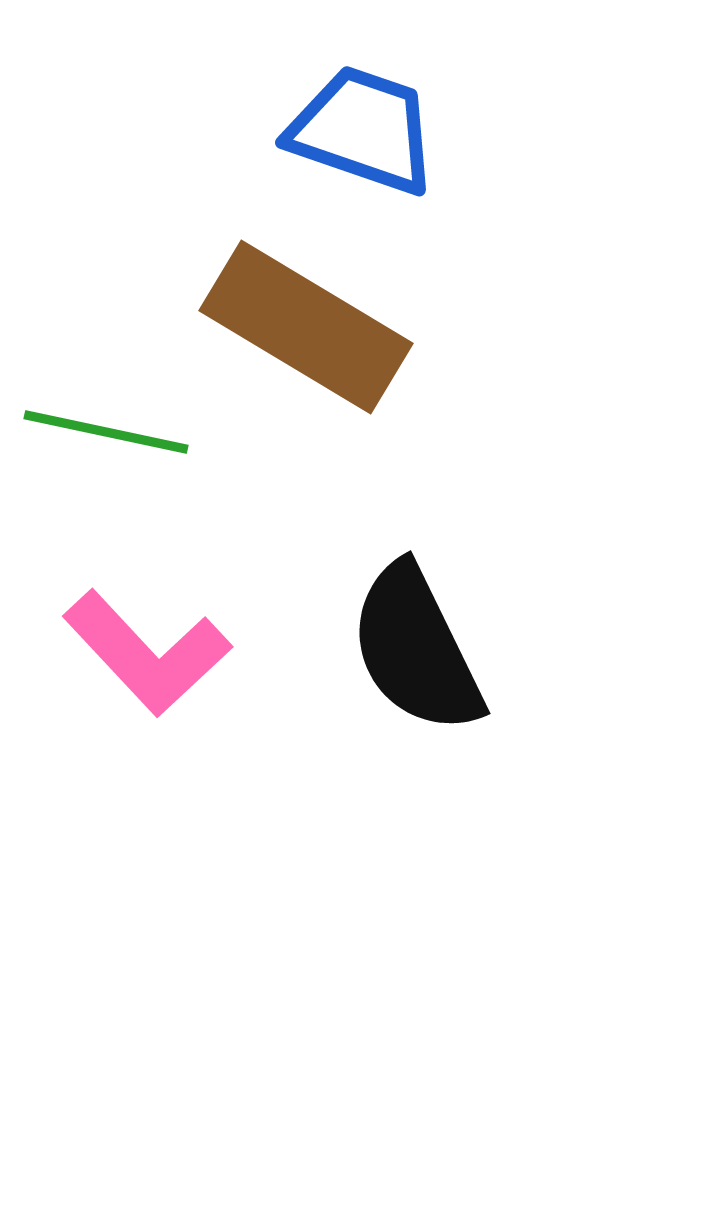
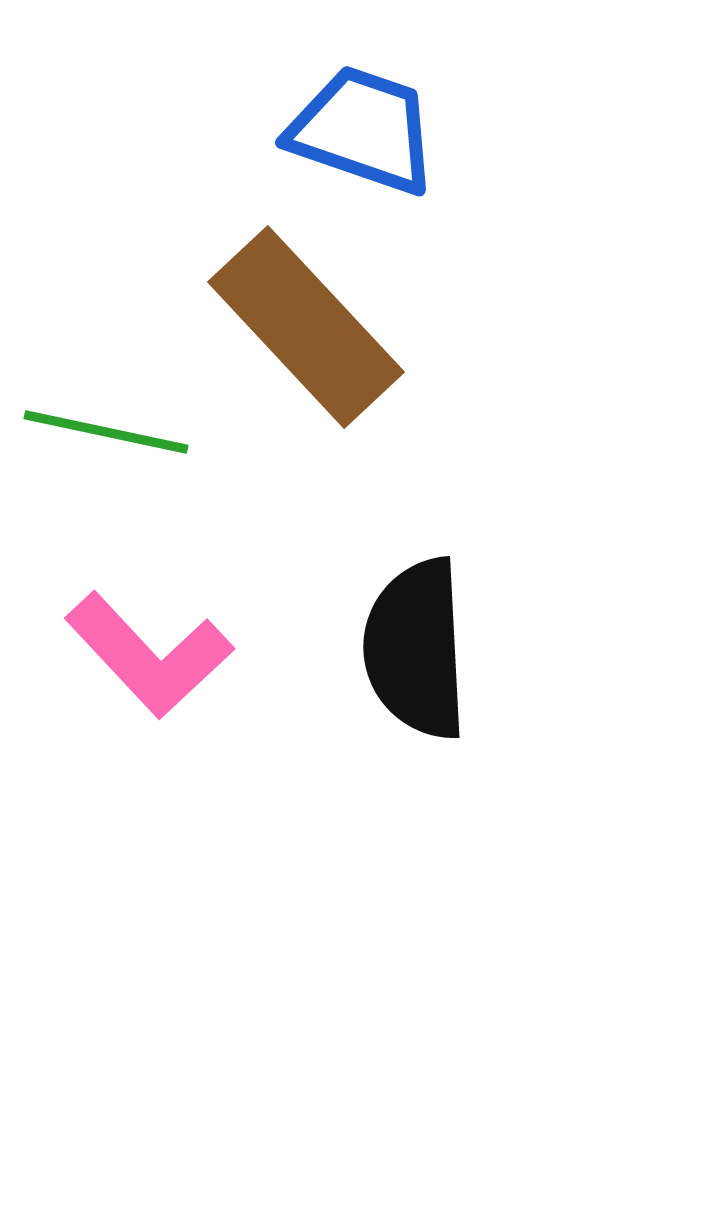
brown rectangle: rotated 16 degrees clockwise
black semicircle: rotated 23 degrees clockwise
pink L-shape: moved 2 px right, 2 px down
